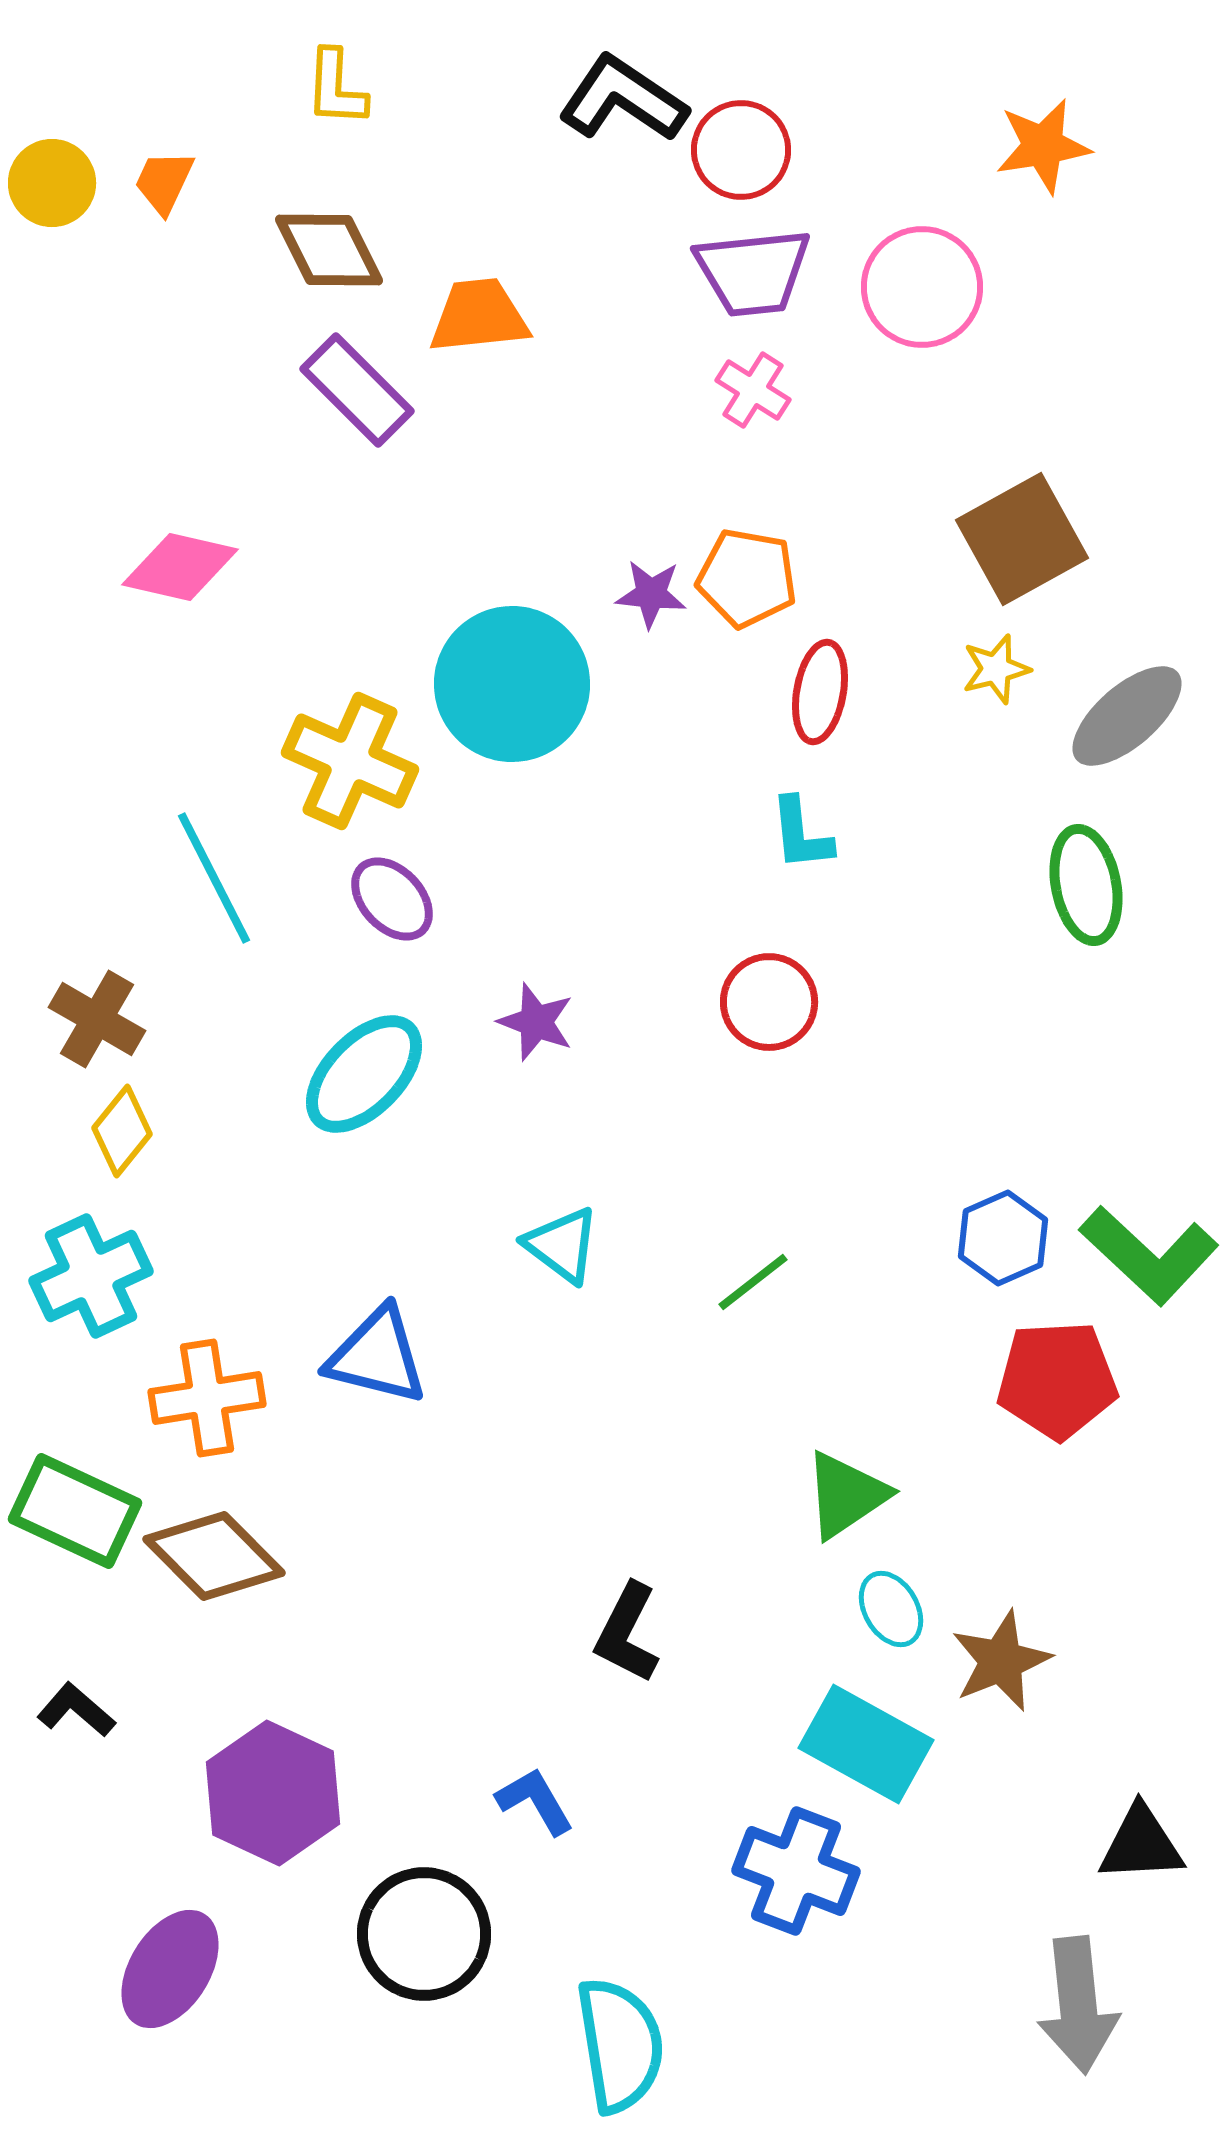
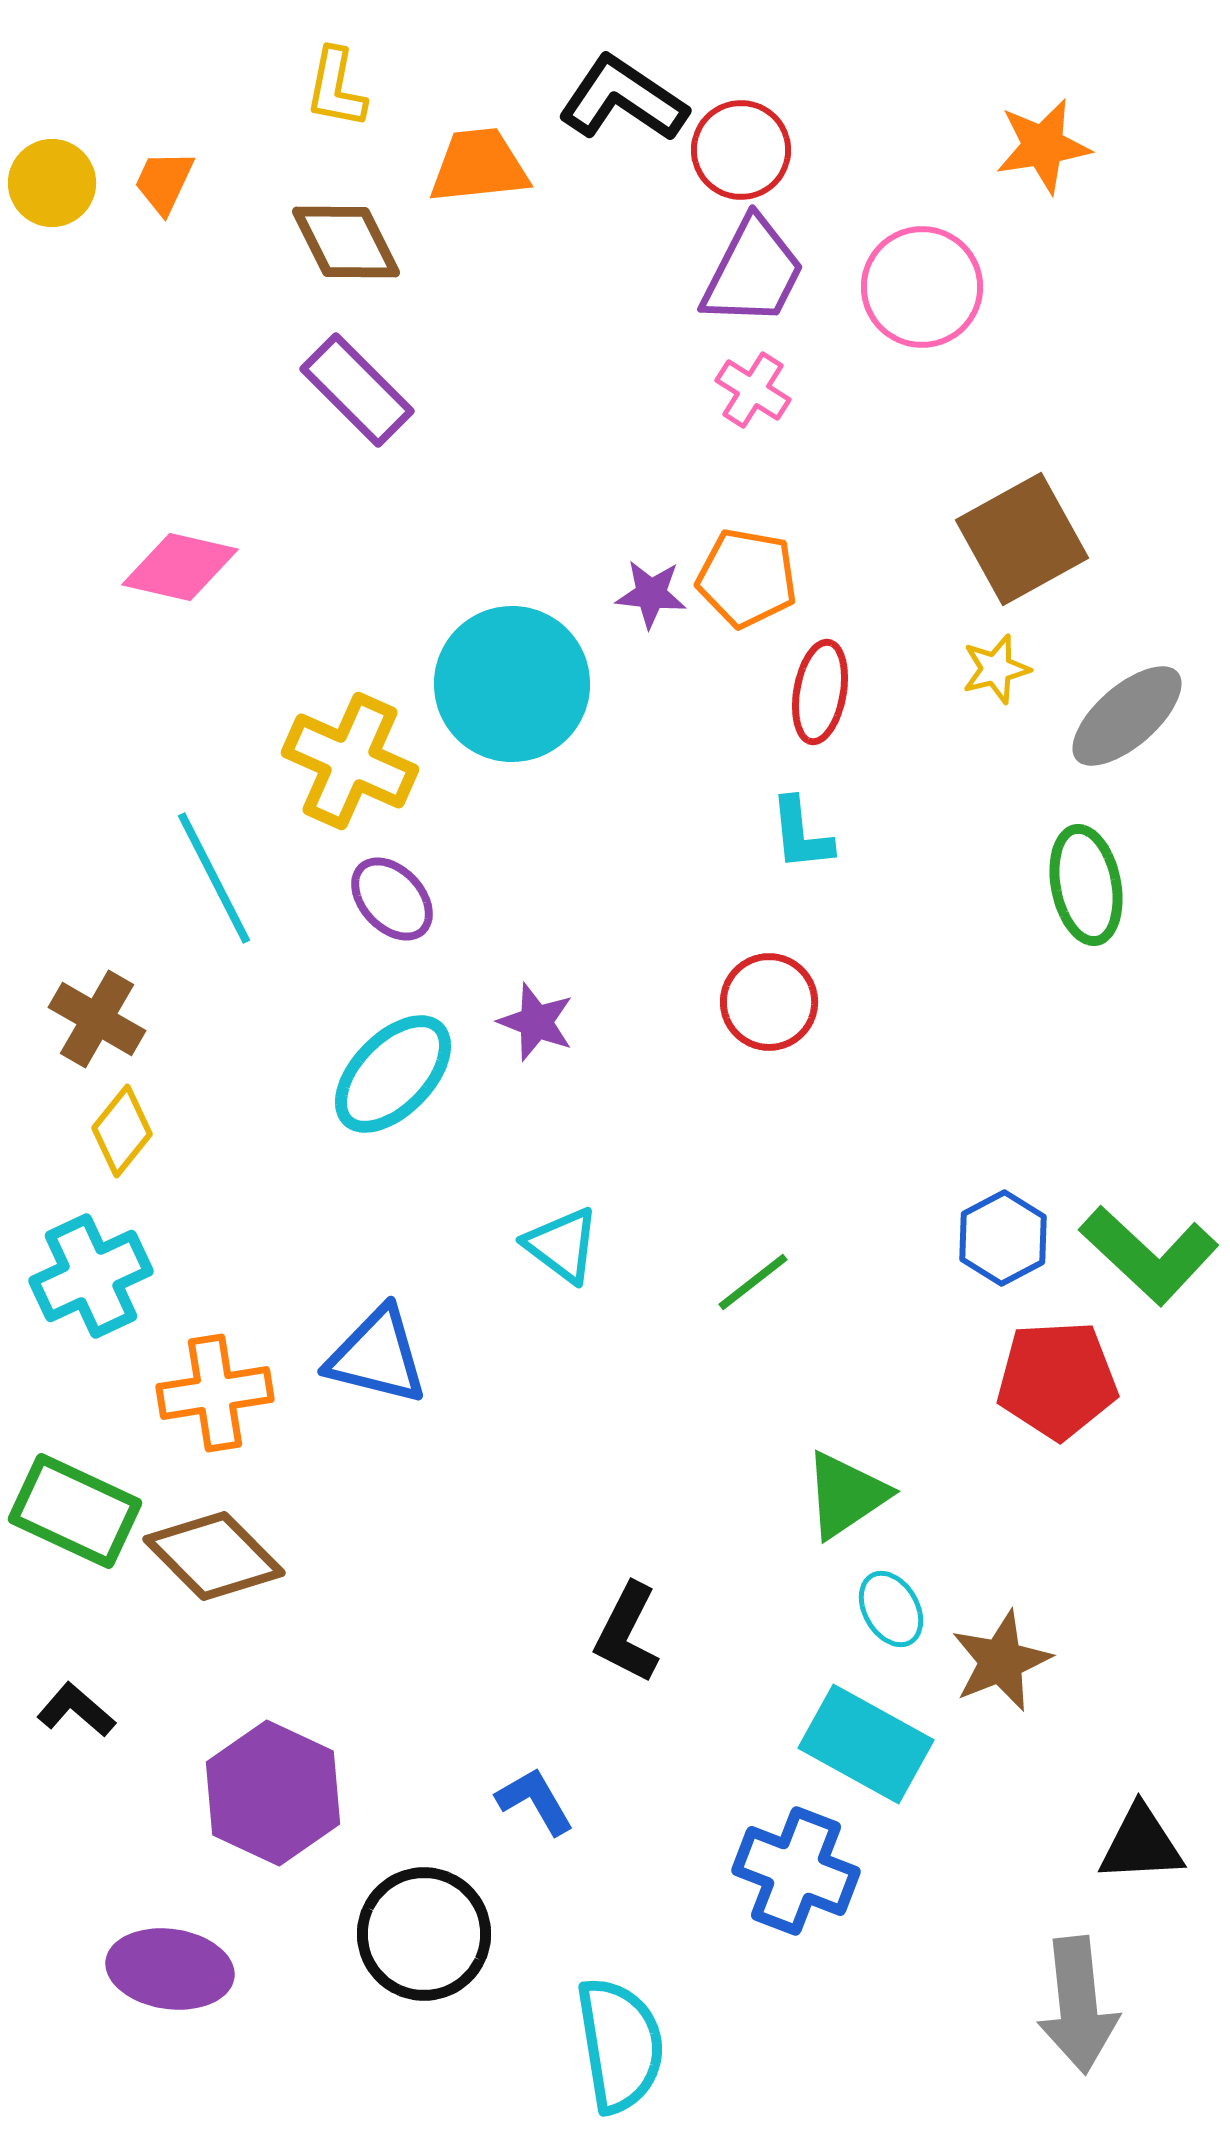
yellow L-shape at (336, 88): rotated 8 degrees clockwise
brown diamond at (329, 250): moved 17 px right, 8 px up
purple trapezoid at (753, 272): rotated 57 degrees counterclockwise
orange trapezoid at (479, 316): moved 150 px up
cyan ellipse at (364, 1074): moved 29 px right
blue hexagon at (1003, 1238): rotated 4 degrees counterclockwise
orange cross at (207, 1398): moved 8 px right, 5 px up
purple ellipse at (170, 1969): rotated 66 degrees clockwise
